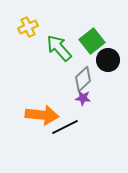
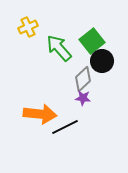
black circle: moved 6 px left, 1 px down
orange arrow: moved 2 px left, 1 px up
